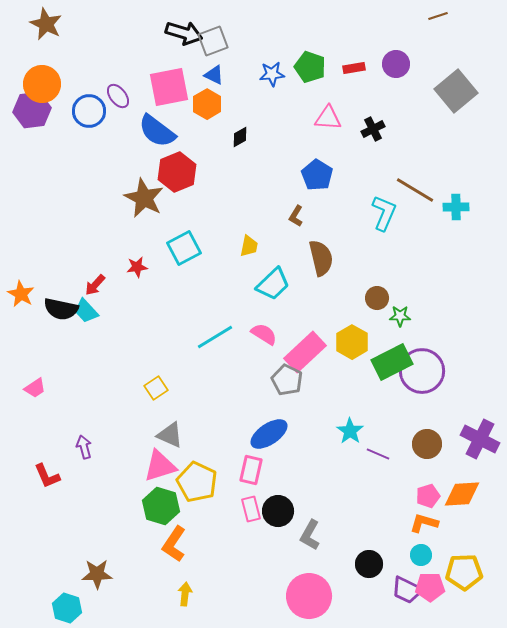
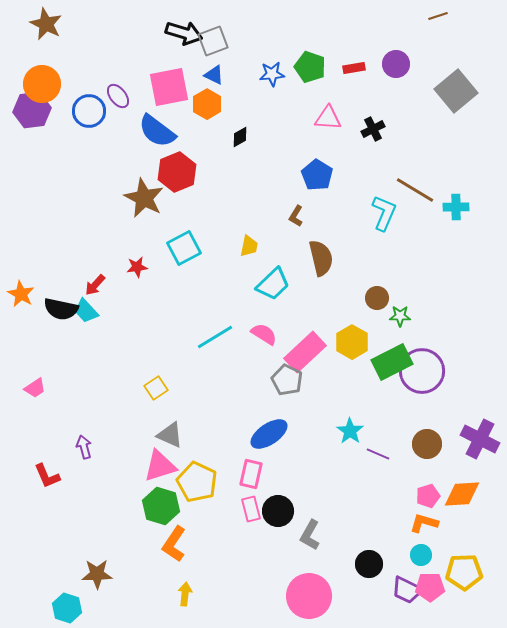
pink rectangle at (251, 470): moved 4 px down
